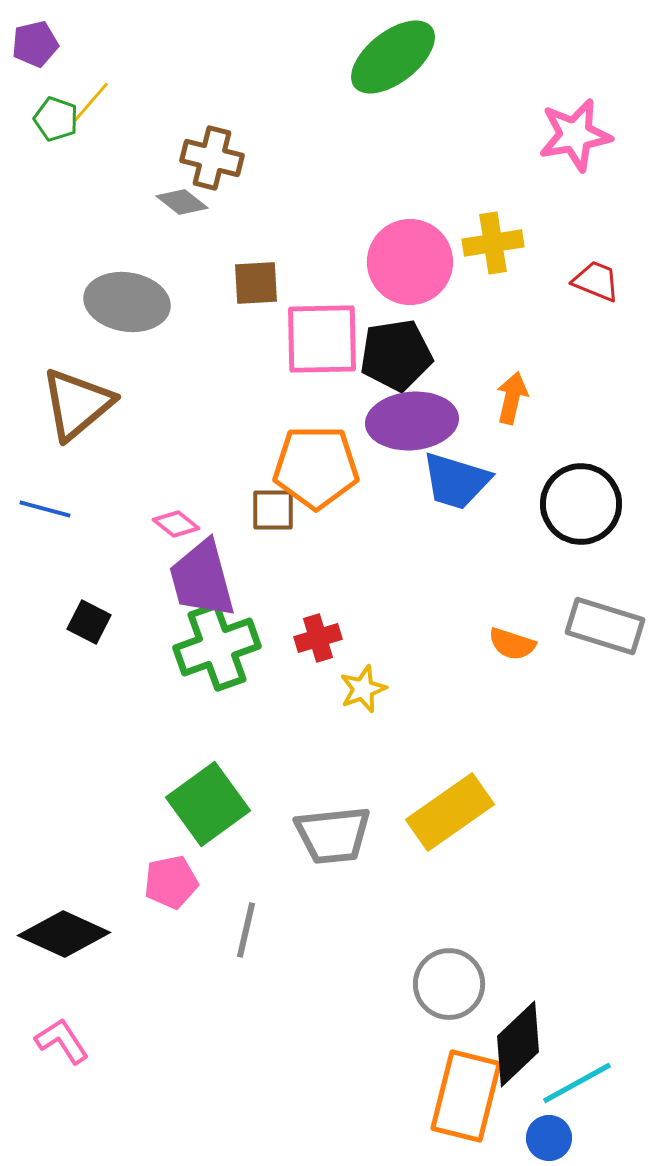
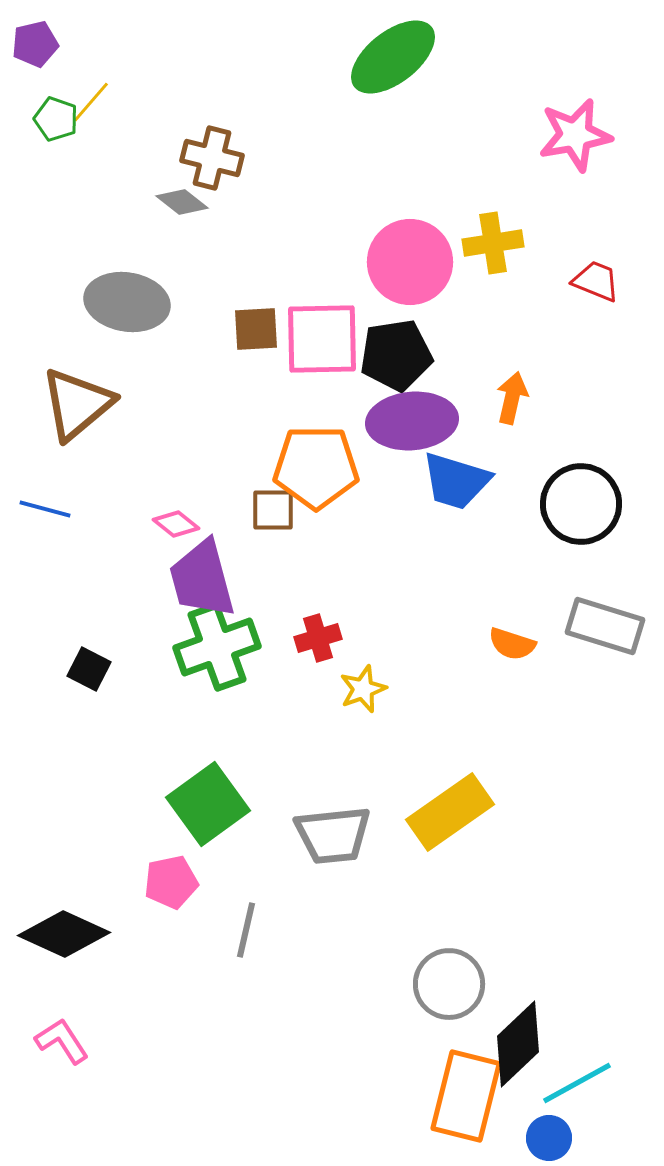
brown square at (256, 283): moved 46 px down
black square at (89, 622): moved 47 px down
